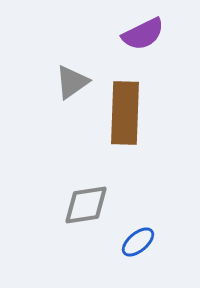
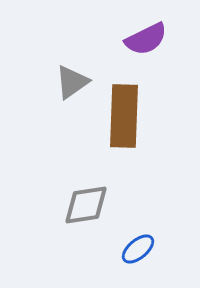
purple semicircle: moved 3 px right, 5 px down
brown rectangle: moved 1 px left, 3 px down
blue ellipse: moved 7 px down
